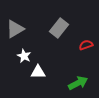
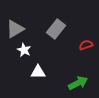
gray rectangle: moved 3 px left, 1 px down
white star: moved 6 px up
